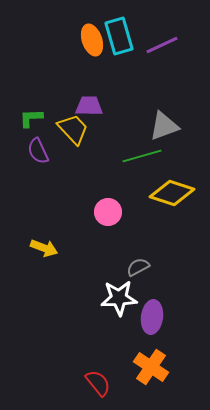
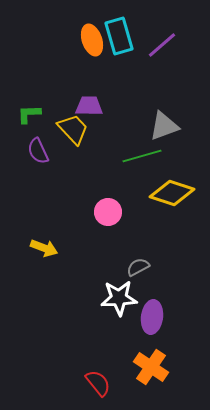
purple line: rotated 16 degrees counterclockwise
green L-shape: moved 2 px left, 4 px up
